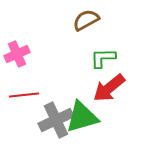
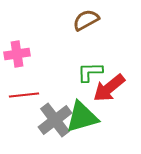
pink cross: rotated 15 degrees clockwise
green L-shape: moved 13 px left, 14 px down
gray cross: moved 1 px left; rotated 12 degrees counterclockwise
